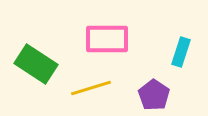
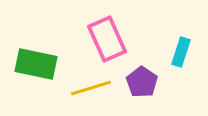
pink rectangle: rotated 66 degrees clockwise
green rectangle: rotated 21 degrees counterclockwise
purple pentagon: moved 12 px left, 13 px up
